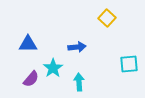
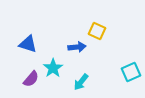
yellow square: moved 10 px left, 13 px down; rotated 18 degrees counterclockwise
blue triangle: rotated 18 degrees clockwise
cyan square: moved 2 px right, 8 px down; rotated 18 degrees counterclockwise
cyan arrow: moved 2 px right; rotated 138 degrees counterclockwise
